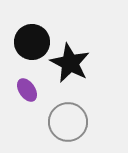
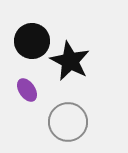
black circle: moved 1 px up
black star: moved 2 px up
